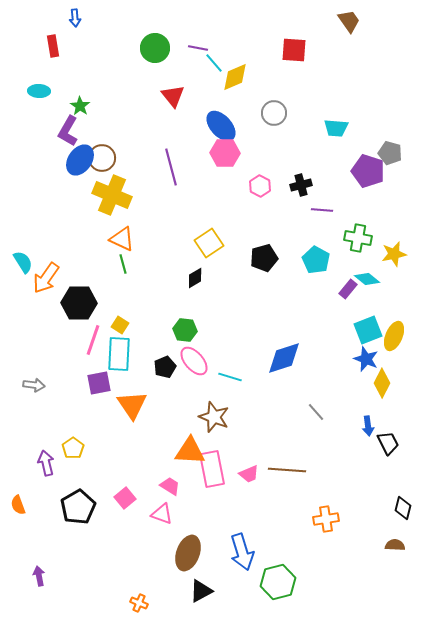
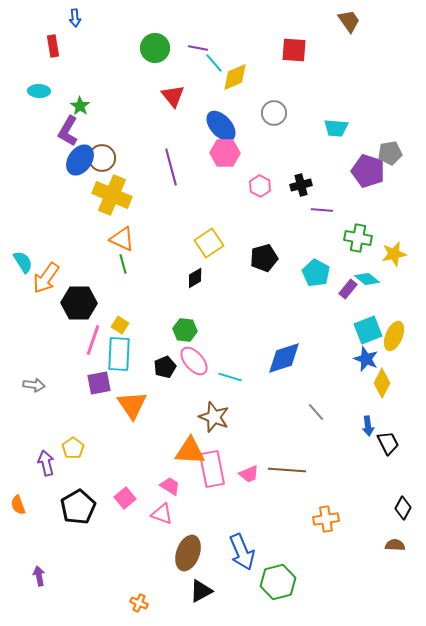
gray pentagon at (390, 153): rotated 25 degrees counterclockwise
cyan pentagon at (316, 260): moved 13 px down
black diamond at (403, 508): rotated 15 degrees clockwise
blue arrow at (242, 552): rotated 6 degrees counterclockwise
